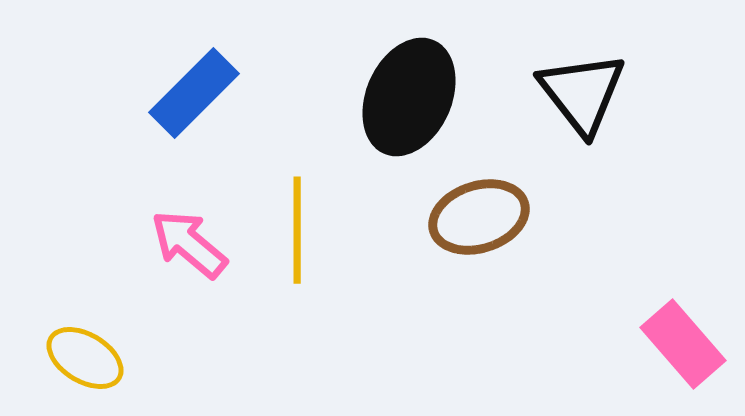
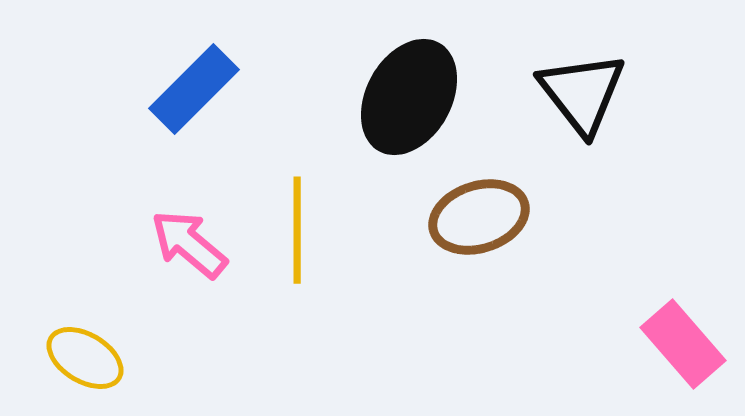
blue rectangle: moved 4 px up
black ellipse: rotated 5 degrees clockwise
